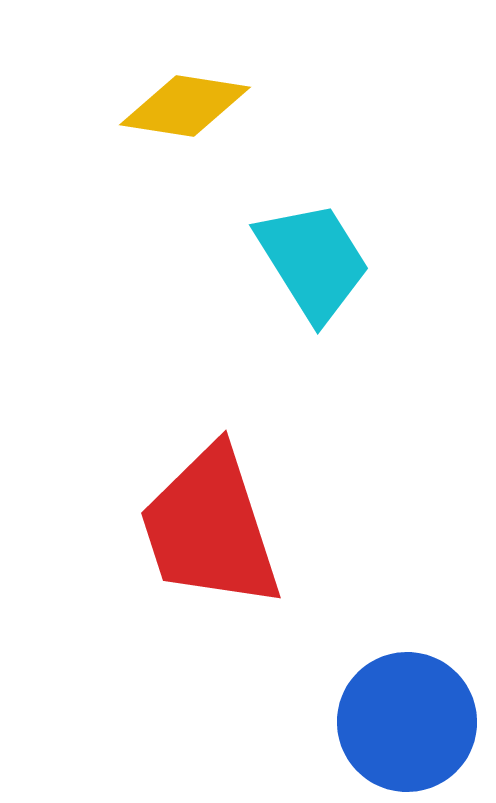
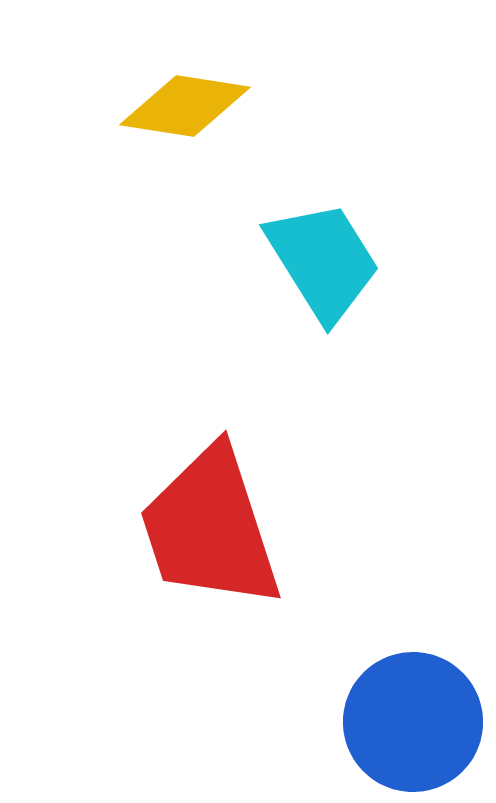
cyan trapezoid: moved 10 px right
blue circle: moved 6 px right
